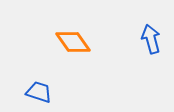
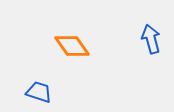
orange diamond: moved 1 px left, 4 px down
